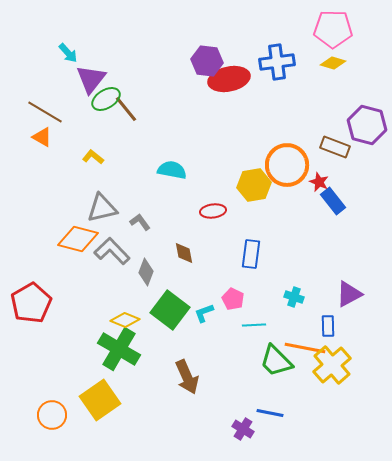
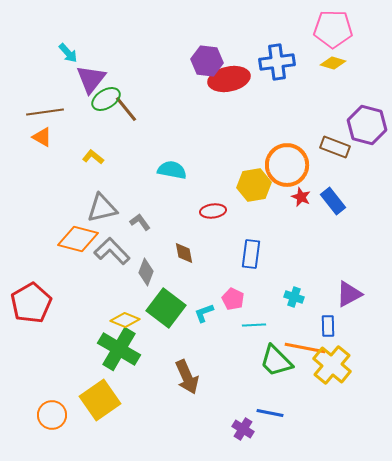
brown line at (45, 112): rotated 39 degrees counterclockwise
red star at (319, 182): moved 18 px left, 15 px down
green square at (170, 310): moved 4 px left, 2 px up
yellow cross at (332, 365): rotated 9 degrees counterclockwise
